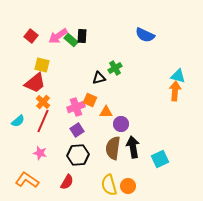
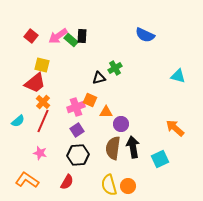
orange arrow: moved 37 px down; rotated 54 degrees counterclockwise
